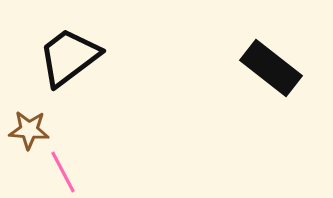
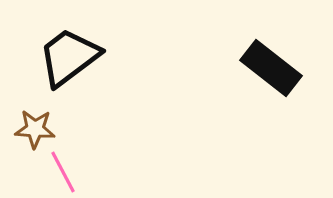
brown star: moved 6 px right, 1 px up
